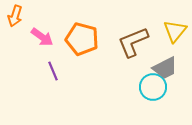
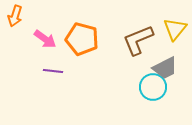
yellow triangle: moved 2 px up
pink arrow: moved 3 px right, 2 px down
brown L-shape: moved 5 px right, 2 px up
purple line: rotated 60 degrees counterclockwise
